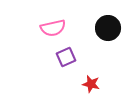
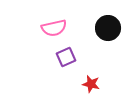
pink semicircle: moved 1 px right
